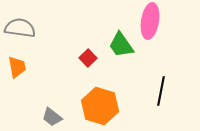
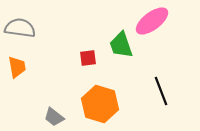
pink ellipse: moved 2 px right; rotated 44 degrees clockwise
green trapezoid: rotated 16 degrees clockwise
red square: rotated 36 degrees clockwise
black line: rotated 32 degrees counterclockwise
orange hexagon: moved 2 px up
gray trapezoid: moved 2 px right
